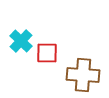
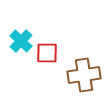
brown cross: moved 1 px right; rotated 12 degrees counterclockwise
